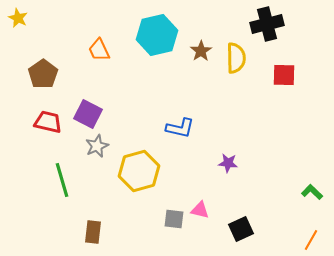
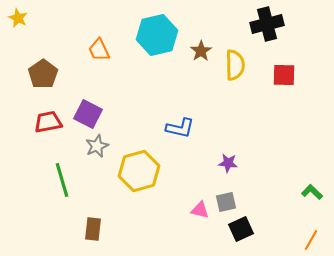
yellow semicircle: moved 1 px left, 7 px down
red trapezoid: rotated 24 degrees counterclockwise
gray square: moved 52 px right, 17 px up; rotated 20 degrees counterclockwise
brown rectangle: moved 3 px up
